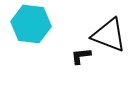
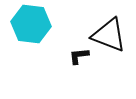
black L-shape: moved 2 px left
